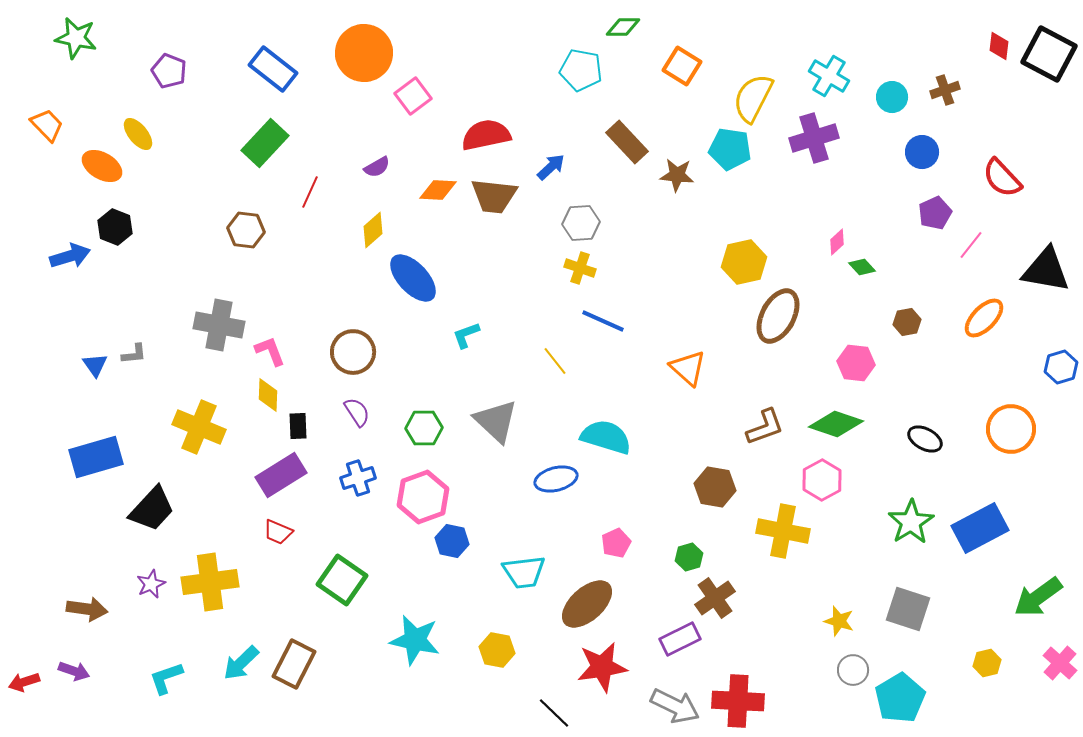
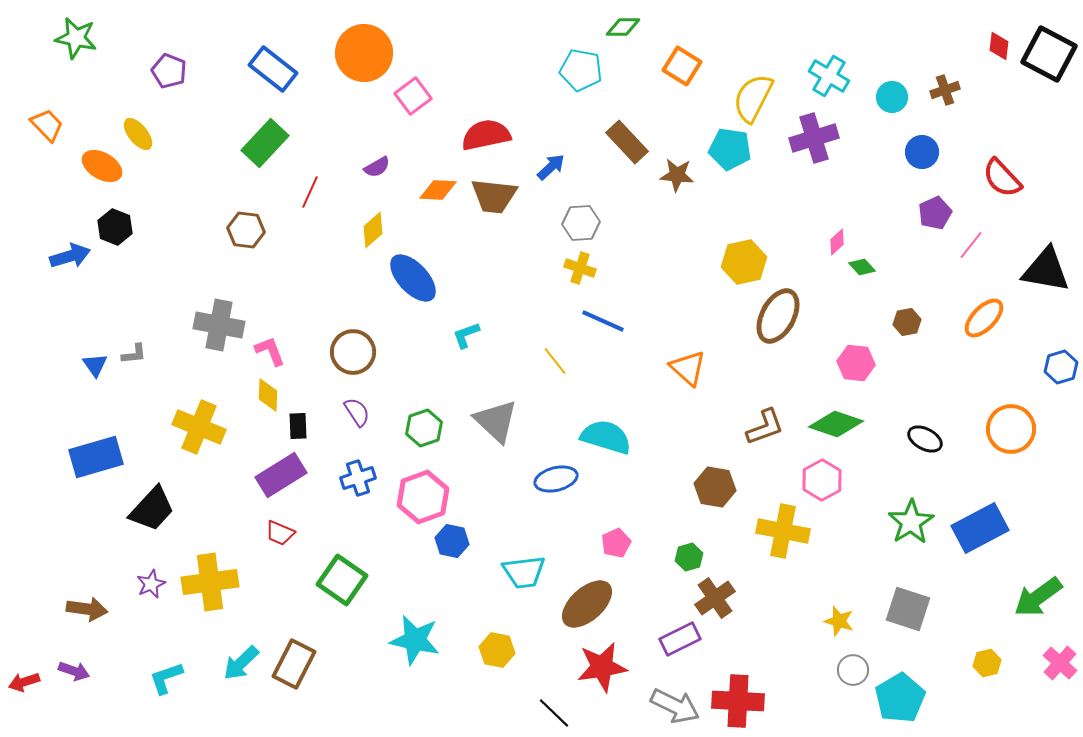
green hexagon at (424, 428): rotated 18 degrees counterclockwise
red trapezoid at (278, 532): moved 2 px right, 1 px down
